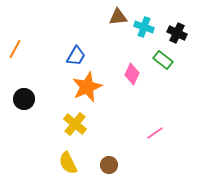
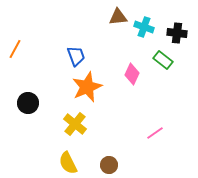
black cross: rotated 18 degrees counterclockwise
blue trapezoid: rotated 50 degrees counterclockwise
black circle: moved 4 px right, 4 px down
